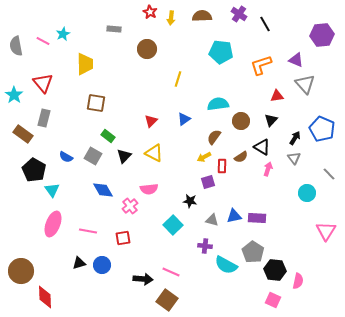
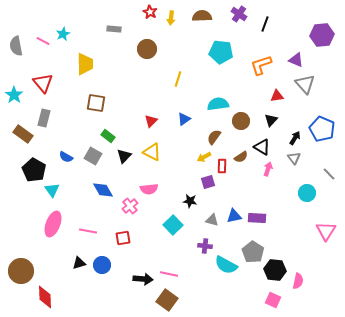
black line at (265, 24): rotated 49 degrees clockwise
yellow triangle at (154, 153): moved 2 px left, 1 px up
pink line at (171, 272): moved 2 px left, 2 px down; rotated 12 degrees counterclockwise
